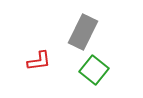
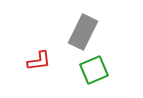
green square: rotated 28 degrees clockwise
